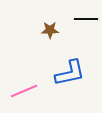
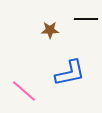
pink line: rotated 64 degrees clockwise
